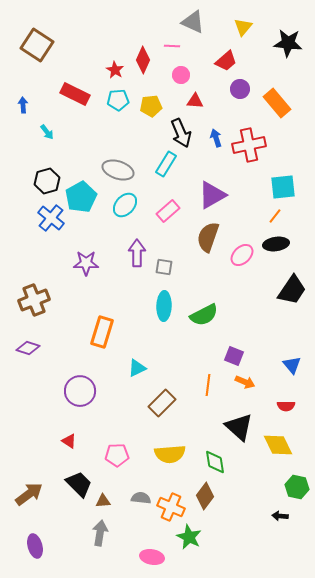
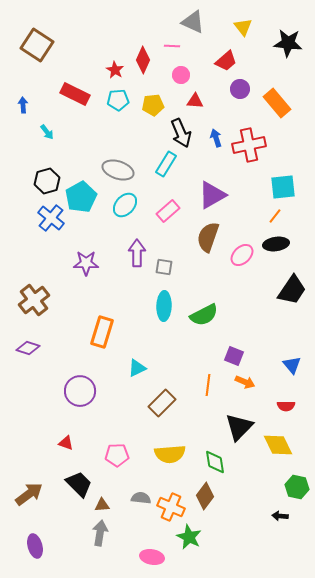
yellow triangle at (243, 27): rotated 18 degrees counterclockwise
yellow pentagon at (151, 106): moved 2 px right, 1 px up
brown cross at (34, 300): rotated 16 degrees counterclockwise
black triangle at (239, 427): rotated 32 degrees clockwise
red triangle at (69, 441): moved 3 px left, 2 px down; rotated 14 degrees counterclockwise
brown triangle at (103, 501): moved 1 px left, 4 px down
